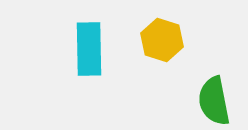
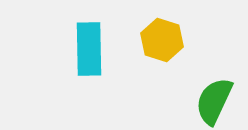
green semicircle: rotated 36 degrees clockwise
